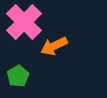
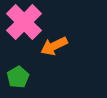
green pentagon: moved 1 px down
